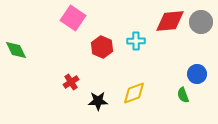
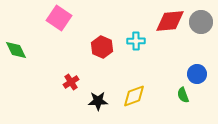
pink square: moved 14 px left
yellow diamond: moved 3 px down
